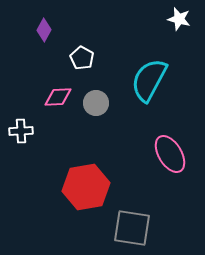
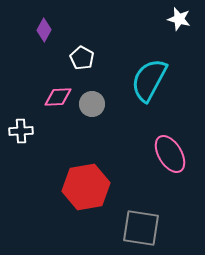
gray circle: moved 4 px left, 1 px down
gray square: moved 9 px right
